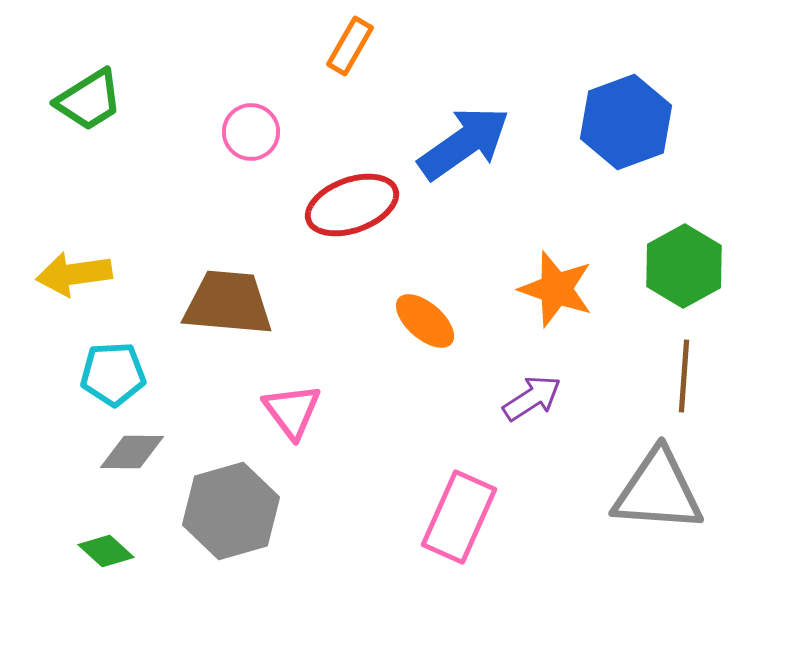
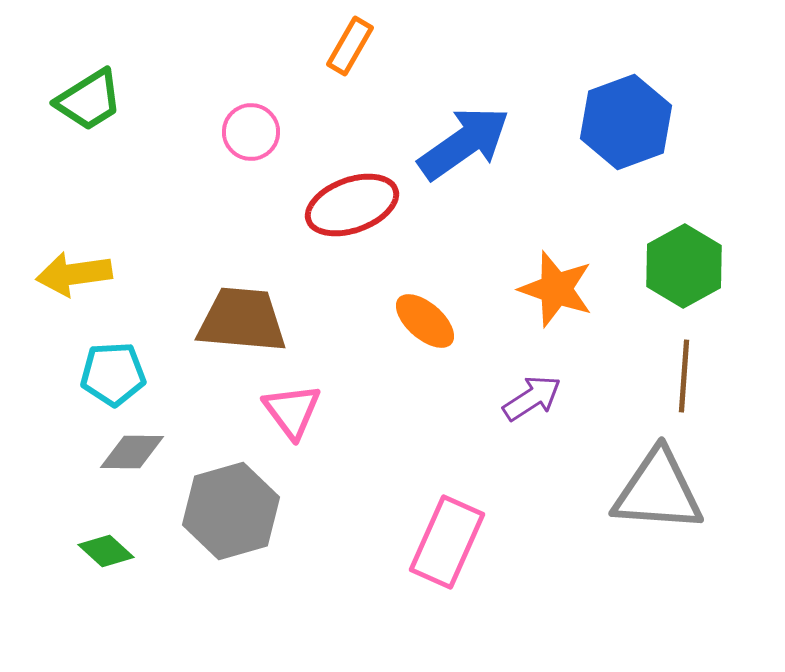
brown trapezoid: moved 14 px right, 17 px down
pink rectangle: moved 12 px left, 25 px down
